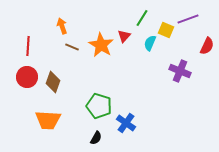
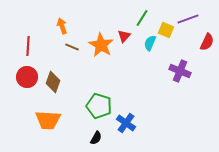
red semicircle: moved 4 px up
